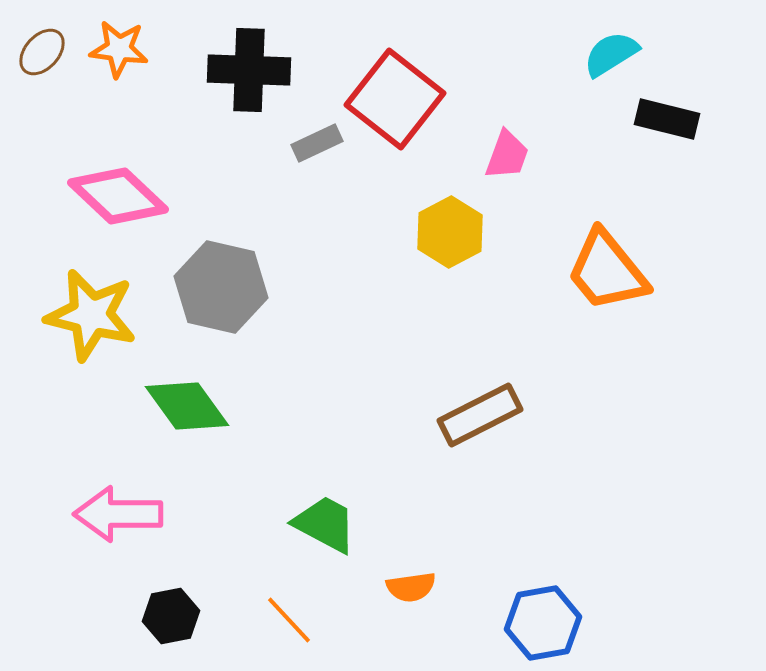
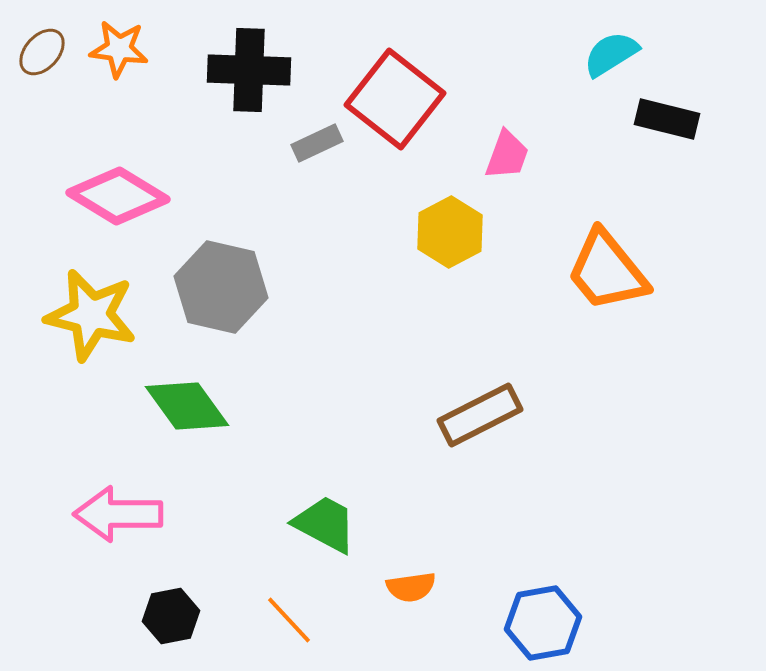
pink diamond: rotated 12 degrees counterclockwise
